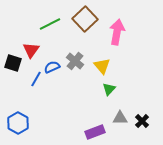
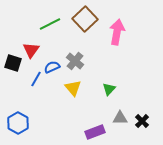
yellow triangle: moved 29 px left, 22 px down
